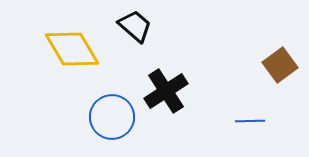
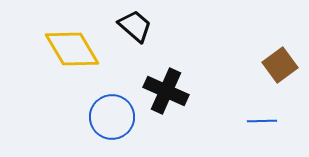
black cross: rotated 33 degrees counterclockwise
blue line: moved 12 px right
